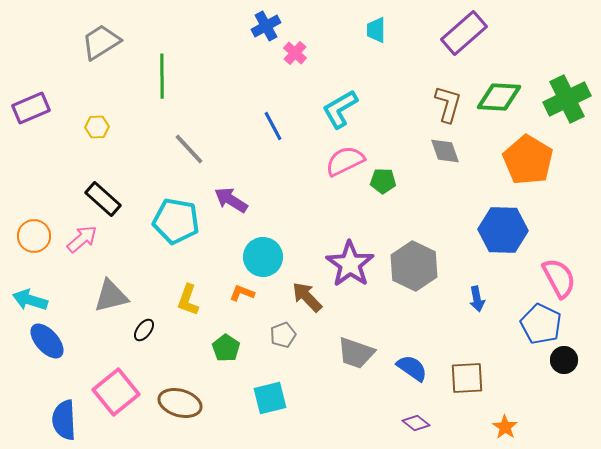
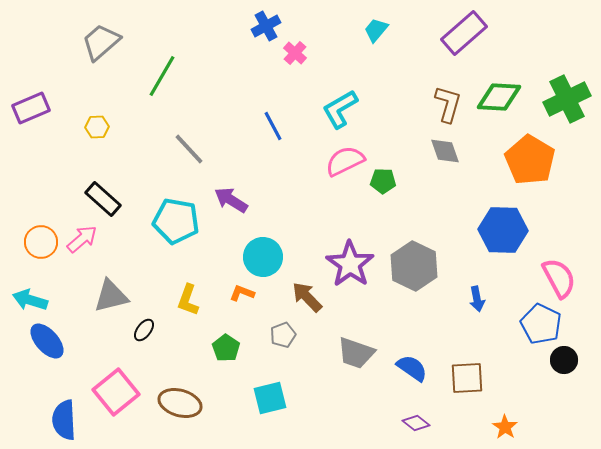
cyan trapezoid at (376, 30): rotated 40 degrees clockwise
gray trapezoid at (101, 42): rotated 9 degrees counterclockwise
green line at (162, 76): rotated 30 degrees clockwise
orange pentagon at (528, 160): moved 2 px right
orange circle at (34, 236): moved 7 px right, 6 px down
